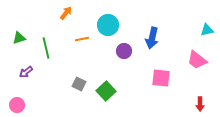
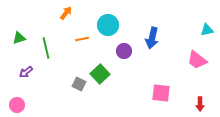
pink square: moved 15 px down
green square: moved 6 px left, 17 px up
